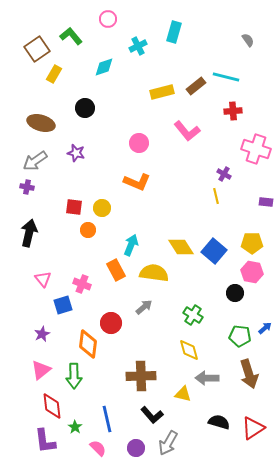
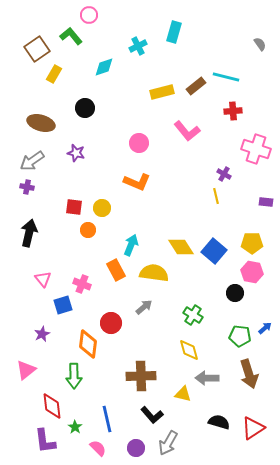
pink circle at (108, 19): moved 19 px left, 4 px up
gray semicircle at (248, 40): moved 12 px right, 4 px down
gray arrow at (35, 161): moved 3 px left
pink triangle at (41, 370): moved 15 px left
